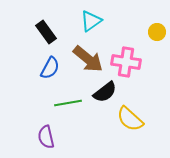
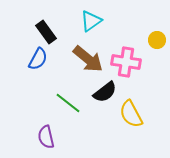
yellow circle: moved 8 px down
blue semicircle: moved 12 px left, 9 px up
green line: rotated 48 degrees clockwise
yellow semicircle: moved 1 px right, 5 px up; rotated 20 degrees clockwise
